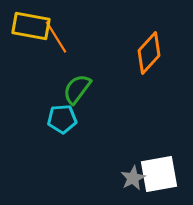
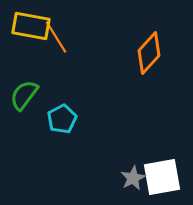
green semicircle: moved 53 px left, 6 px down
cyan pentagon: rotated 24 degrees counterclockwise
white square: moved 3 px right, 3 px down
